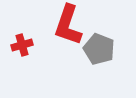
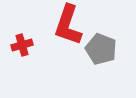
gray pentagon: moved 2 px right
